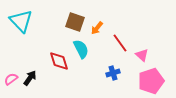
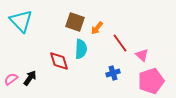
cyan semicircle: rotated 30 degrees clockwise
